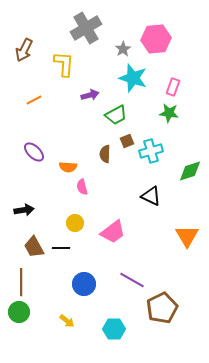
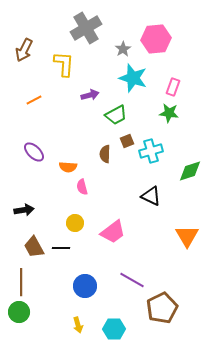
blue circle: moved 1 px right, 2 px down
yellow arrow: moved 11 px right, 4 px down; rotated 35 degrees clockwise
